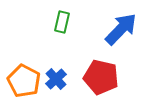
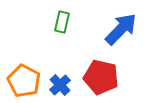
blue cross: moved 4 px right, 6 px down
